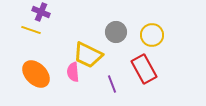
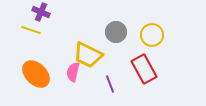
pink semicircle: rotated 18 degrees clockwise
purple line: moved 2 px left
